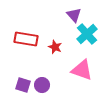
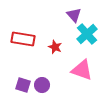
red rectangle: moved 3 px left
